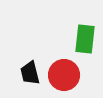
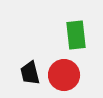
green rectangle: moved 9 px left, 4 px up; rotated 12 degrees counterclockwise
